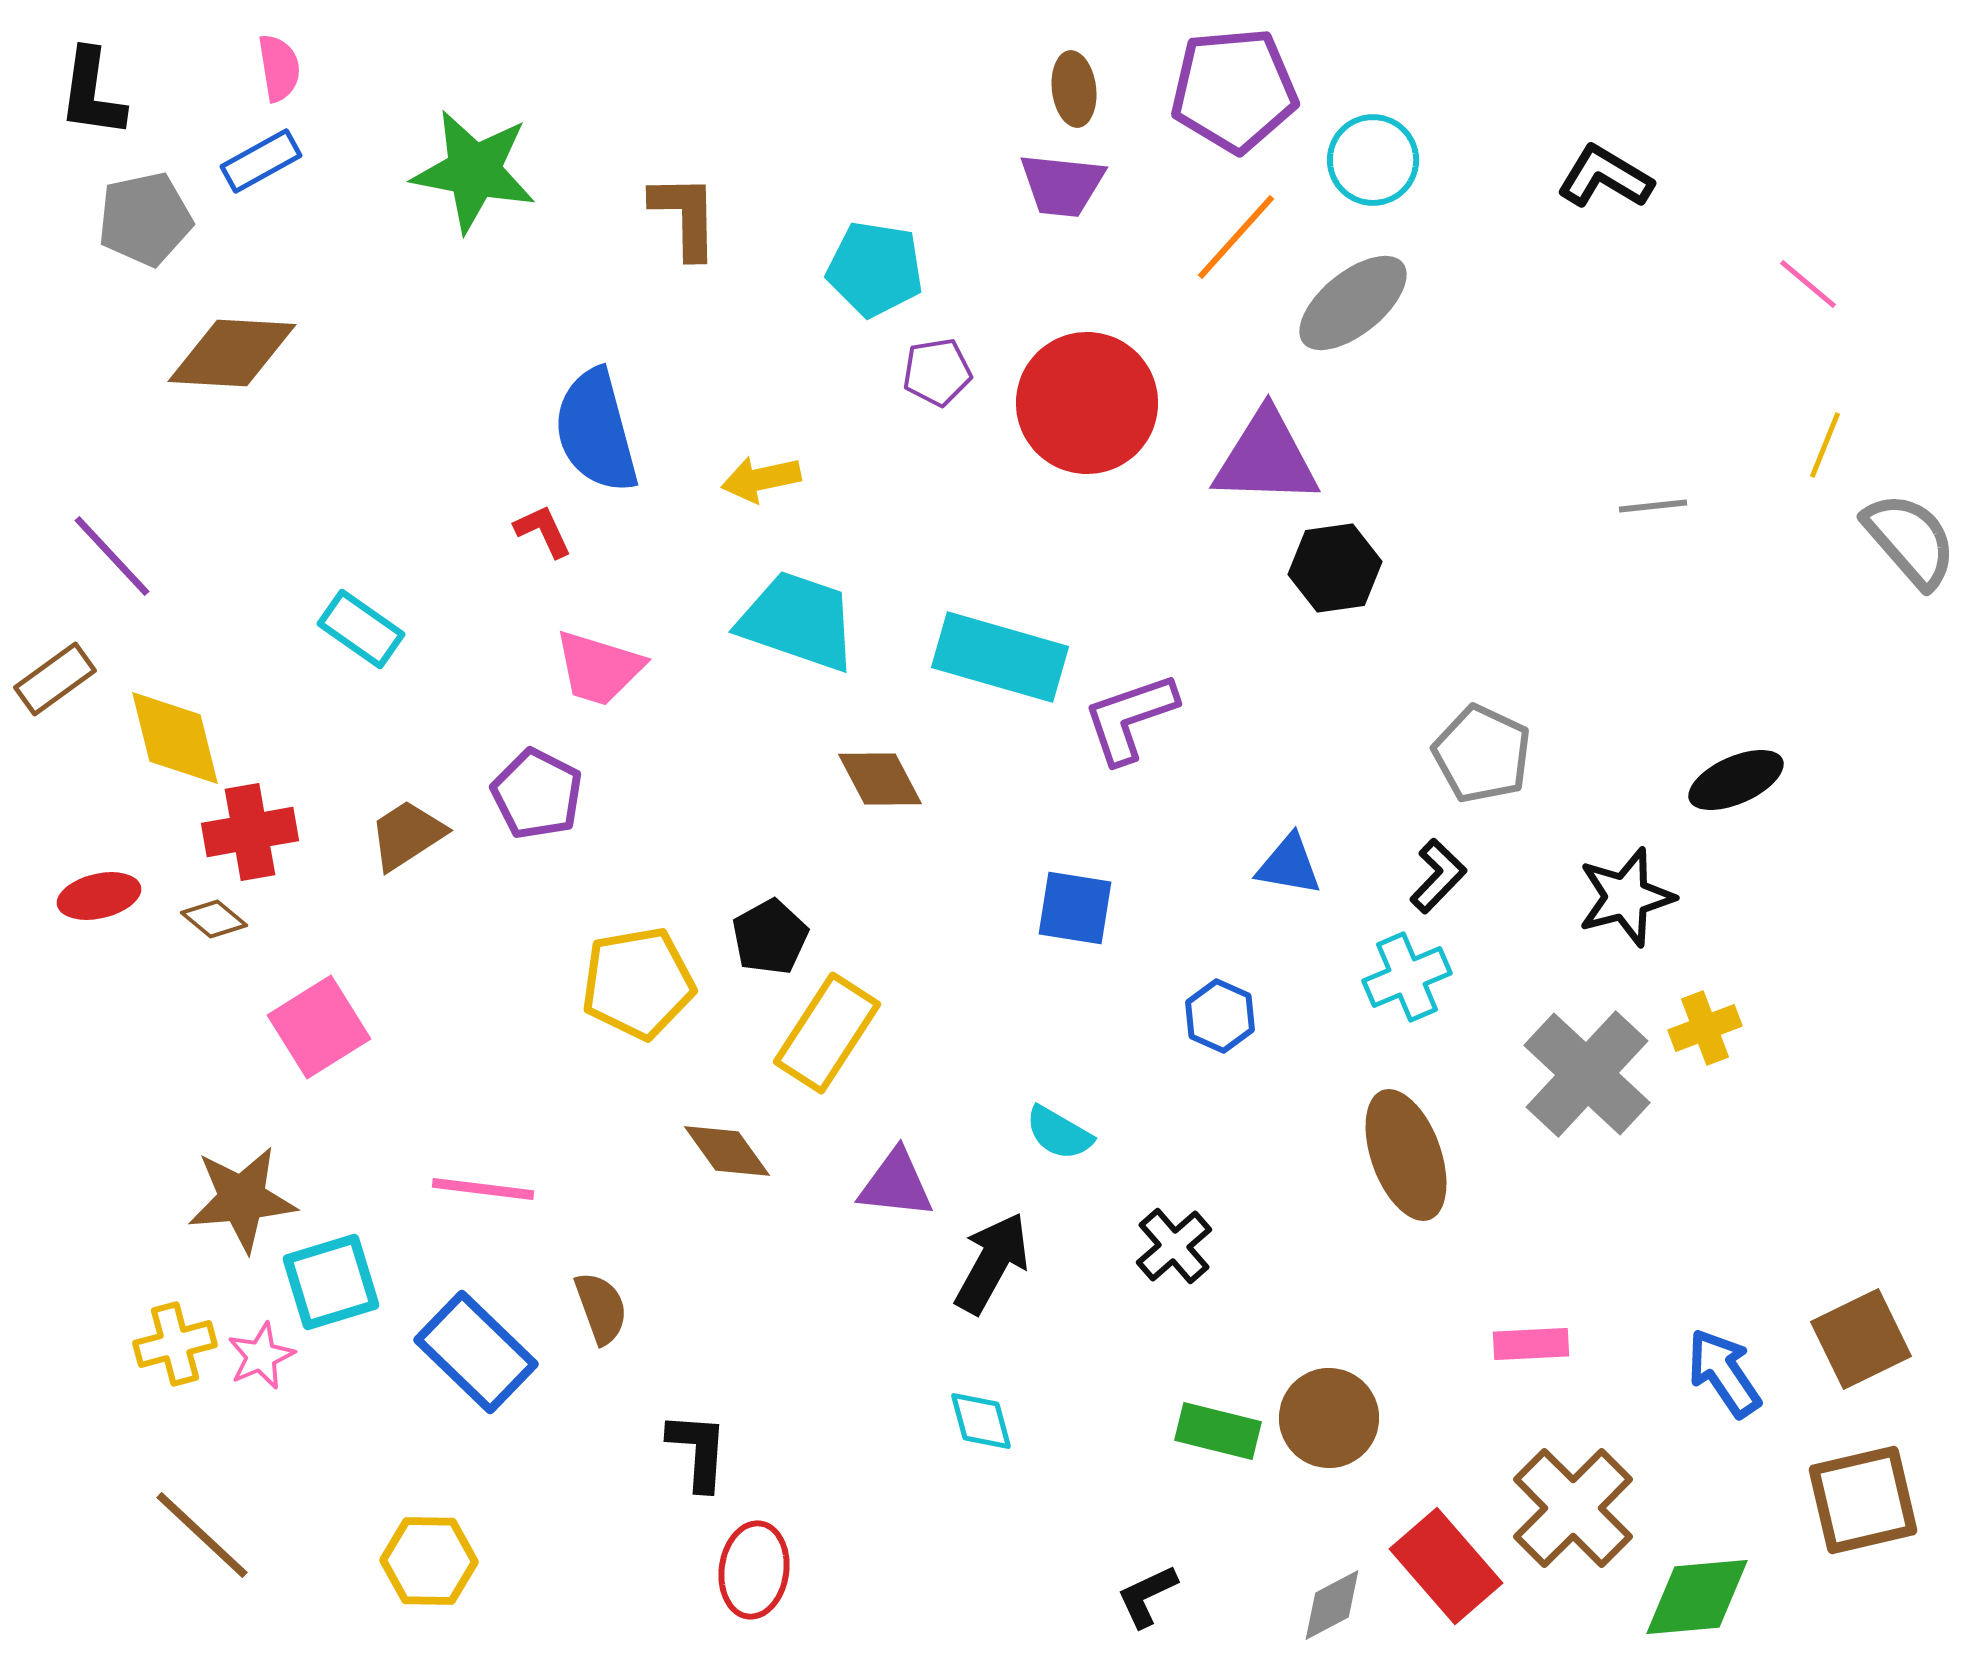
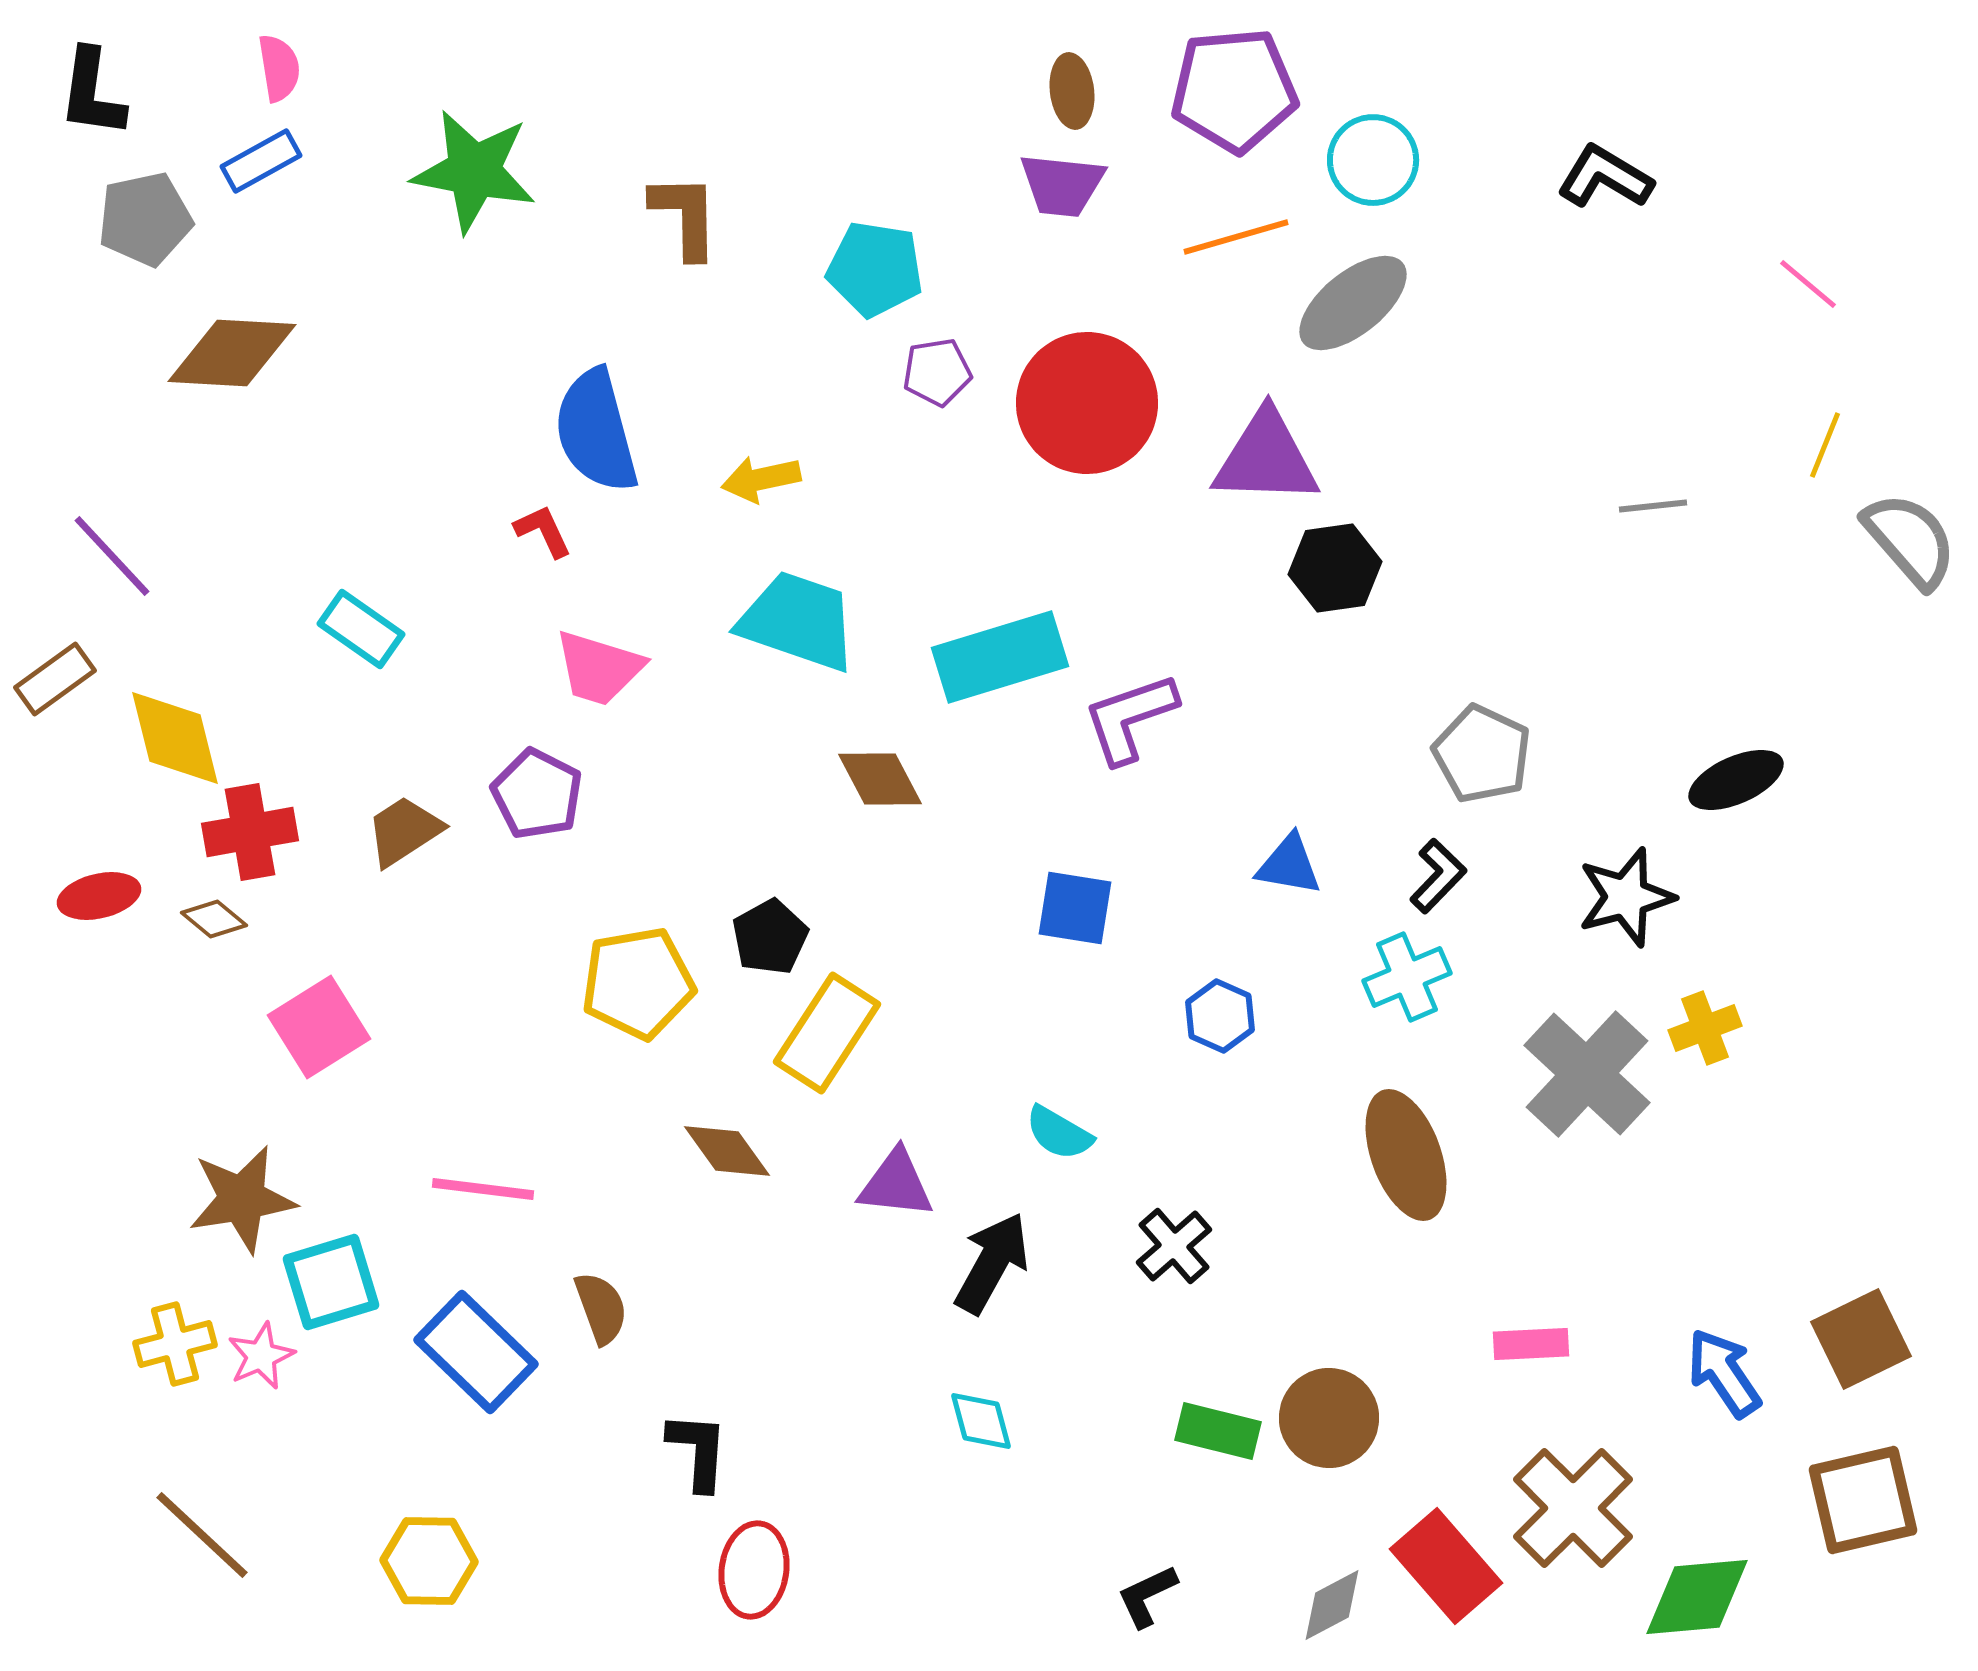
brown ellipse at (1074, 89): moved 2 px left, 2 px down
orange line at (1236, 237): rotated 32 degrees clockwise
cyan rectangle at (1000, 657): rotated 33 degrees counterclockwise
brown trapezoid at (407, 835): moved 3 px left, 4 px up
brown star at (242, 1199): rotated 4 degrees counterclockwise
